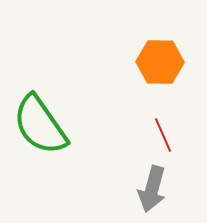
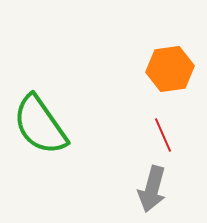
orange hexagon: moved 10 px right, 7 px down; rotated 9 degrees counterclockwise
